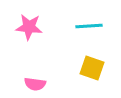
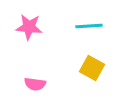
yellow square: rotated 10 degrees clockwise
